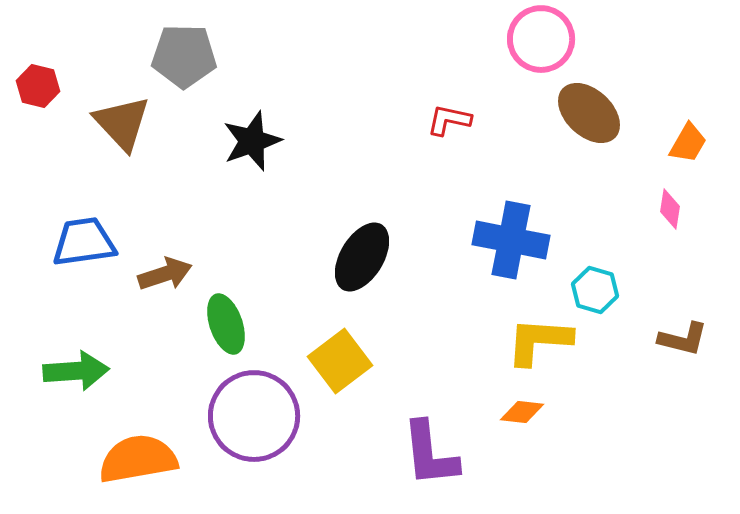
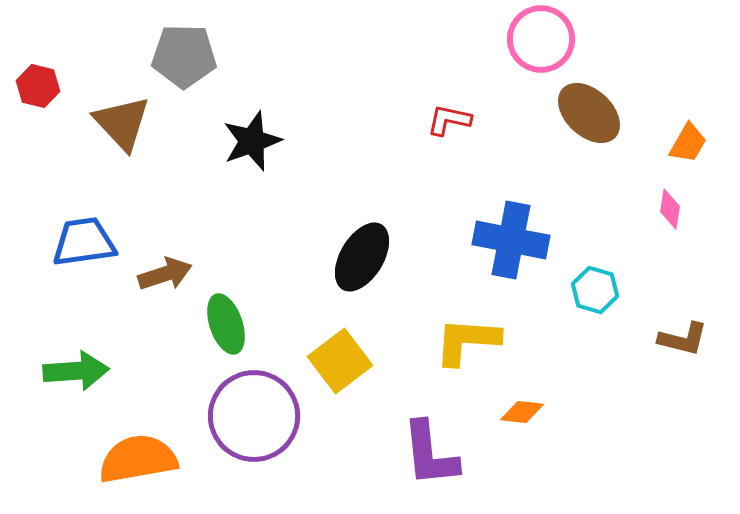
yellow L-shape: moved 72 px left
